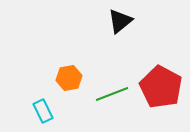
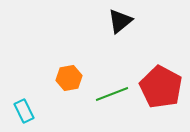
cyan rectangle: moved 19 px left
